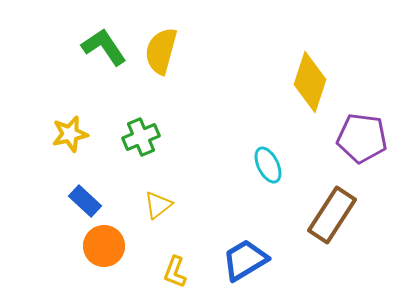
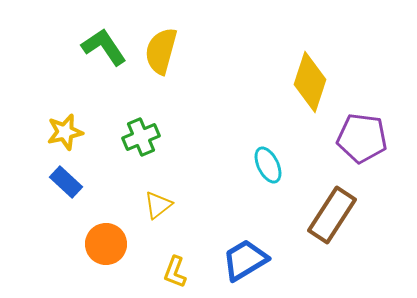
yellow star: moved 5 px left, 2 px up
blue rectangle: moved 19 px left, 19 px up
orange circle: moved 2 px right, 2 px up
